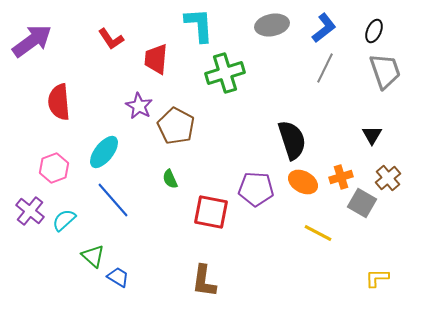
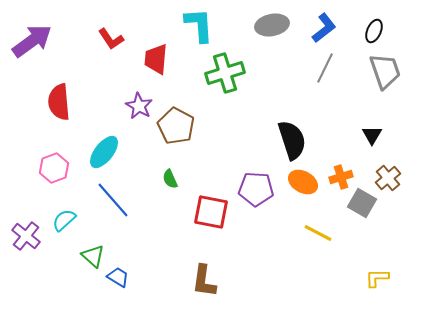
purple cross: moved 4 px left, 25 px down
